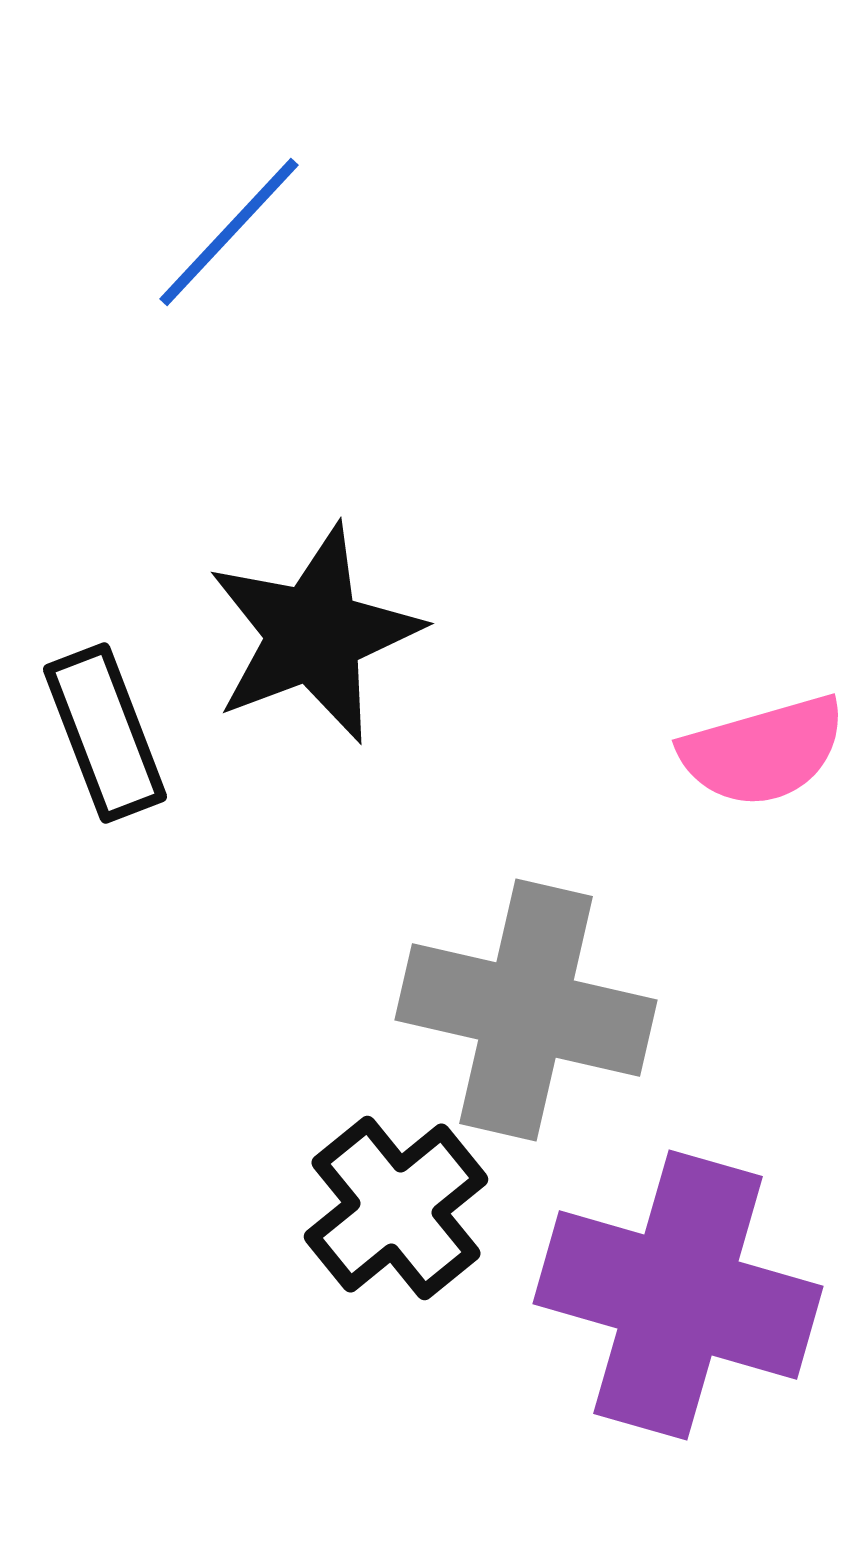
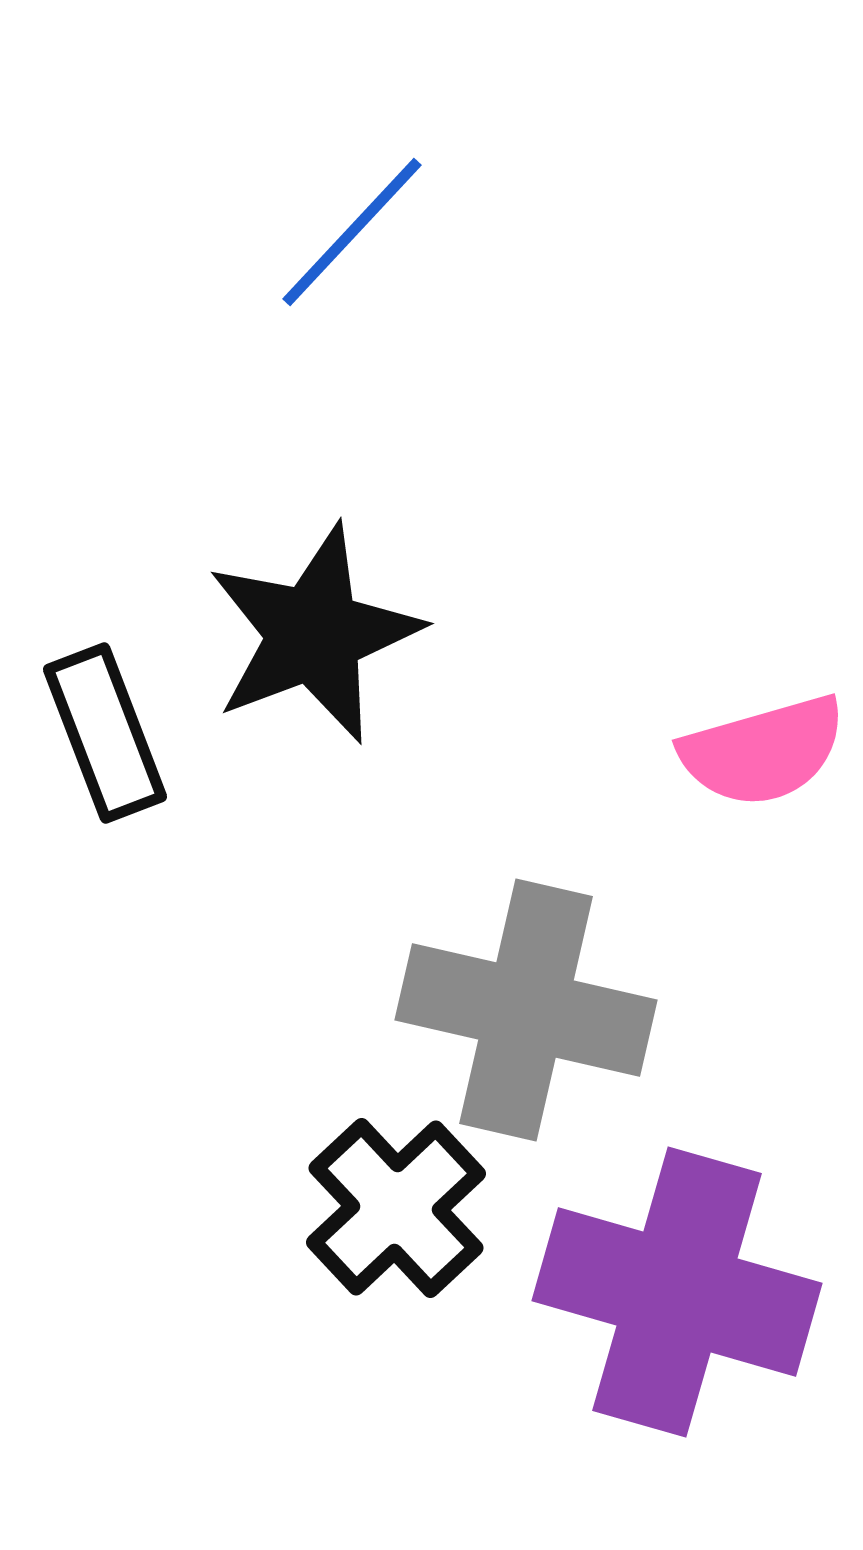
blue line: moved 123 px right
black cross: rotated 4 degrees counterclockwise
purple cross: moved 1 px left, 3 px up
